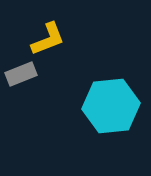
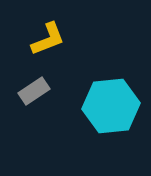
gray rectangle: moved 13 px right, 17 px down; rotated 12 degrees counterclockwise
